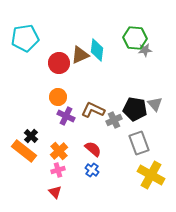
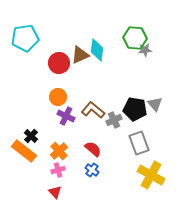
brown L-shape: rotated 15 degrees clockwise
